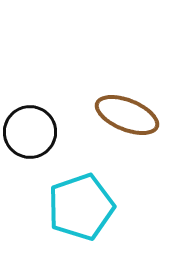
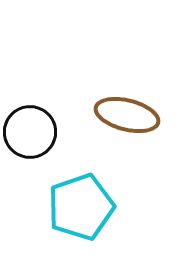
brown ellipse: rotated 8 degrees counterclockwise
